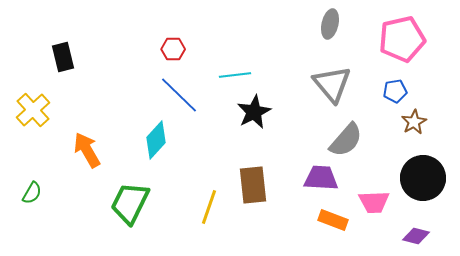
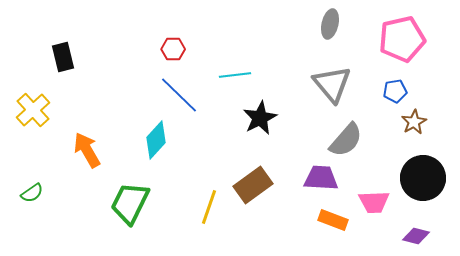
black star: moved 6 px right, 6 px down
brown rectangle: rotated 60 degrees clockwise
green semicircle: rotated 25 degrees clockwise
